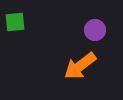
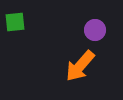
orange arrow: rotated 12 degrees counterclockwise
